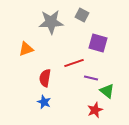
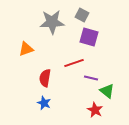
gray star: moved 1 px right
purple square: moved 9 px left, 6 px up
blue star: moved 1 px down
red star: rotated 21 degrees counterclockwise
